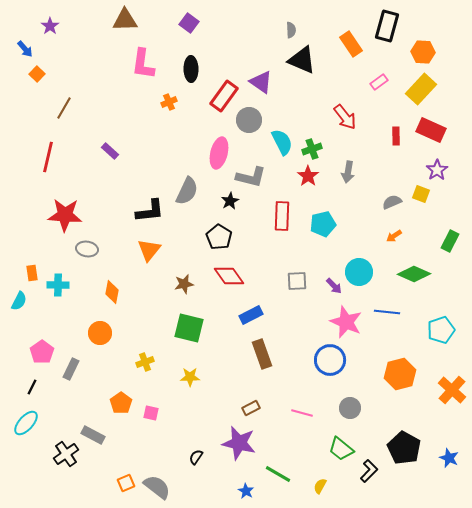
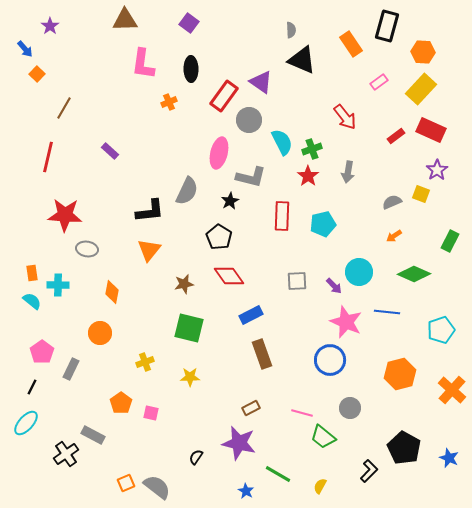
red rectangle at (396, 136): rotated 54 degrees clockwise
cyan semicircle at (19, 301): moved 13 px right; rotated 78 degrees counterclockwise
green trapezoid at (341, 449): moved 18 px left, 12 px up
